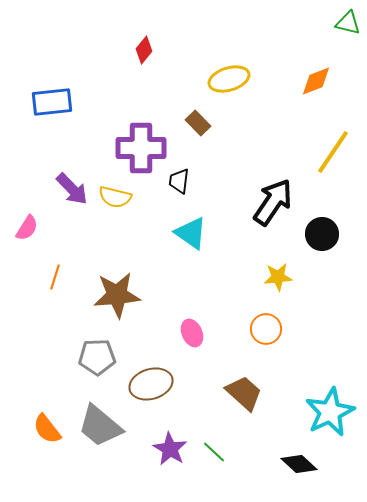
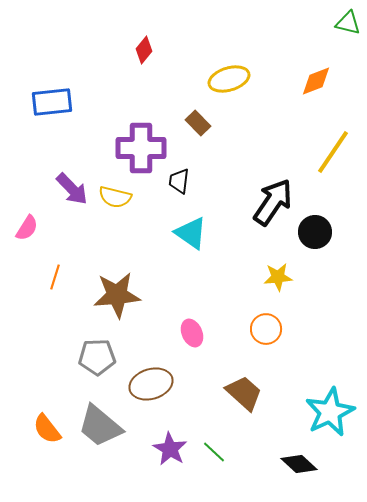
black circle: moved 7 px left, 2 px up
